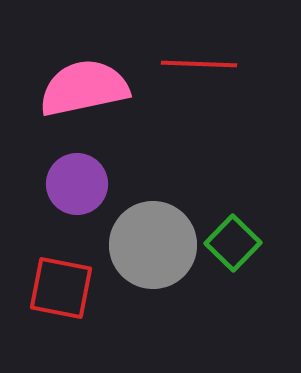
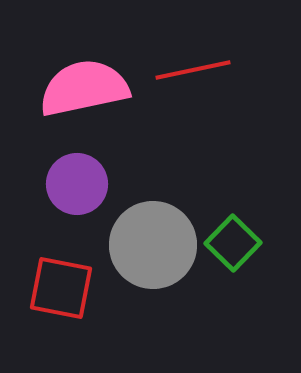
red line: moved 6 px left, 6 px down; rotated 14 degrees counterclockwise
